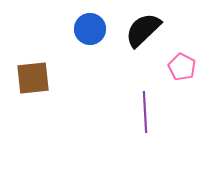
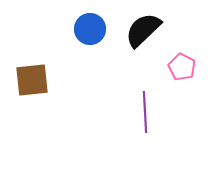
brown square: moved 1 px left, 2 px down
